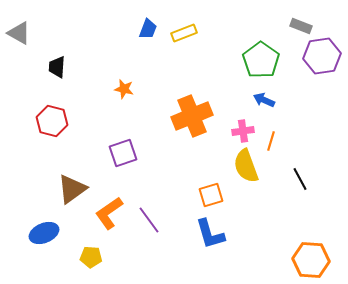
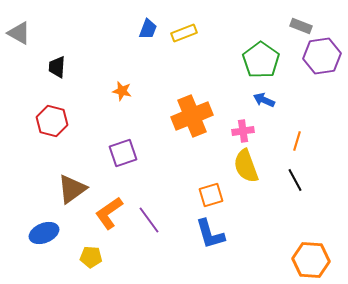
orange star: moved 2 px left, 2 px down
orange line: moved 26 px right
black line: moved 5 px left, 1 px down
